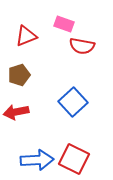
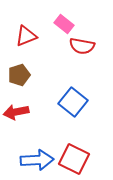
pink rectangle: rotated 18 degrees clockwise
blue square: rotated 8 degrees counterclockwise
